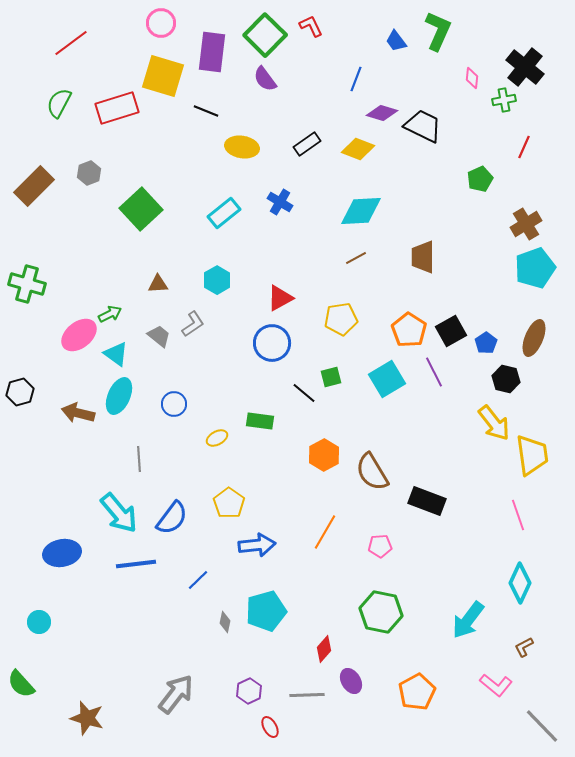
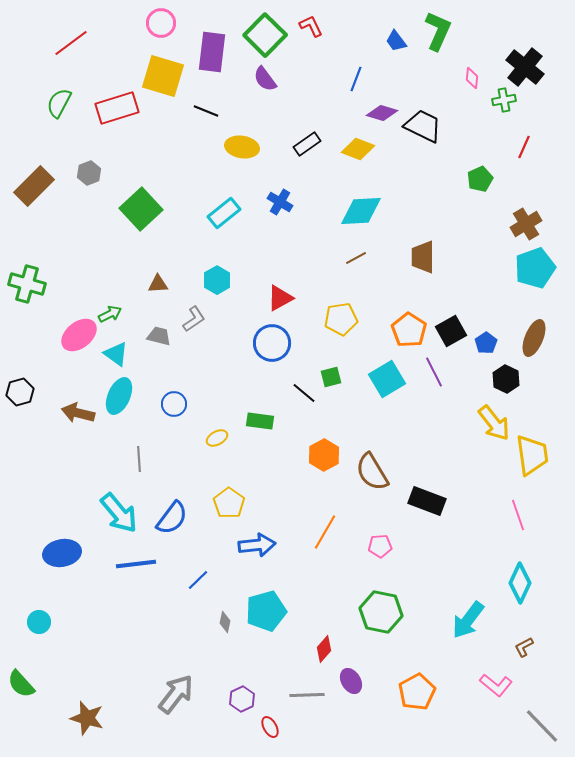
gray L-shape at (193, 324): moved 1 px right, 5 px up
gray trapezoid at (159, 336): rotated 25 degrees counterclockwise
black hexagon at (506, 379): rotated 12 degrees clockwise
purple hexagon at (249, 691): moved 7 px left, 8 px down
